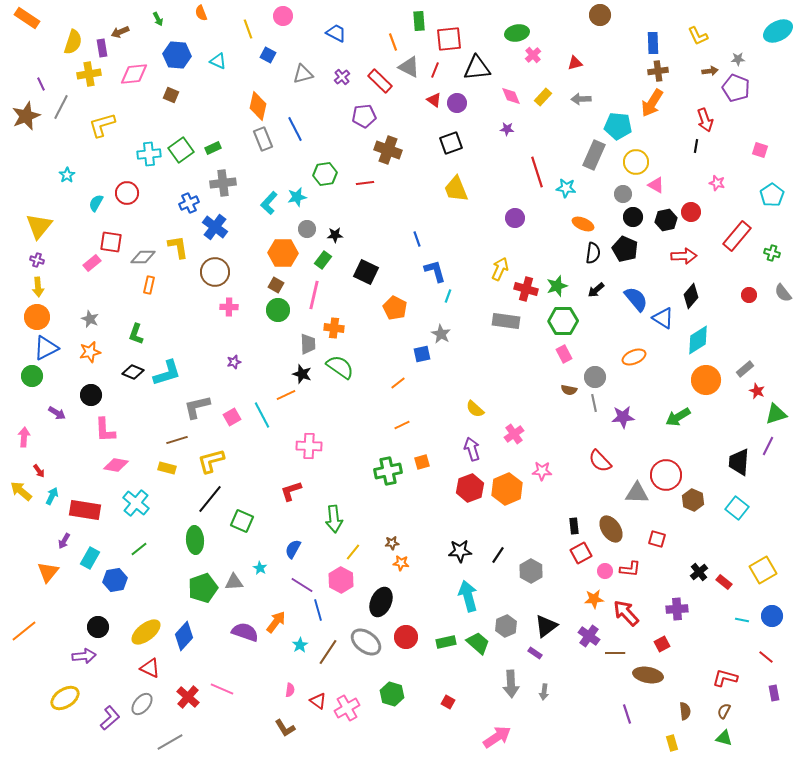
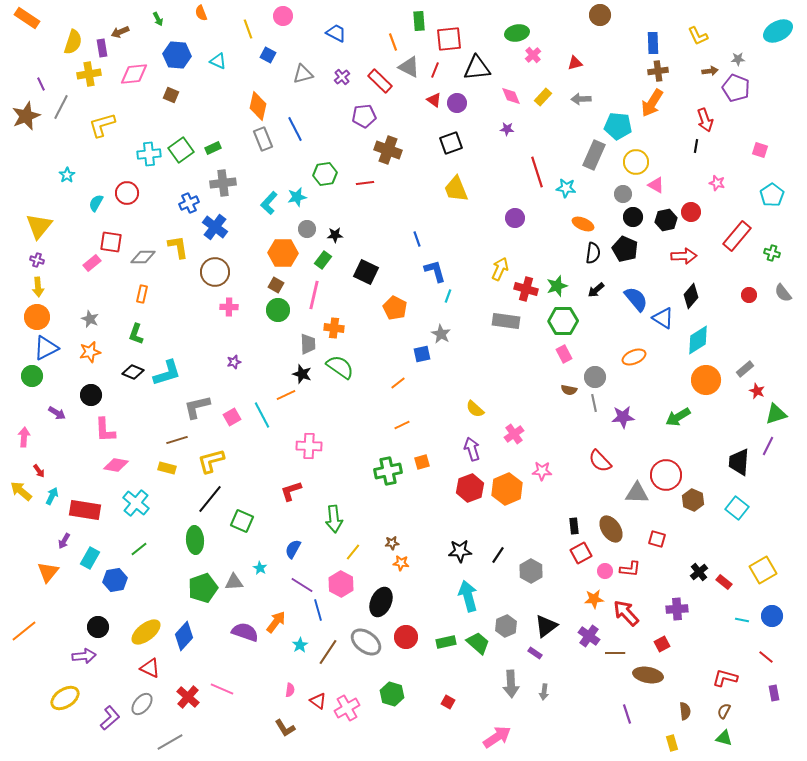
orange rectangle at (149, 285): moved 7 px left, 9 px down
pink hexagon at (341, 580): moved 4 px down
